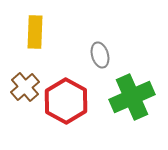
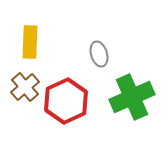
yellow rectangle: moved 5 px left, 10 px down
gray ellipse: moved 1 px left, 1 px up
red hexagon: rotated 6 degrees clockwise
